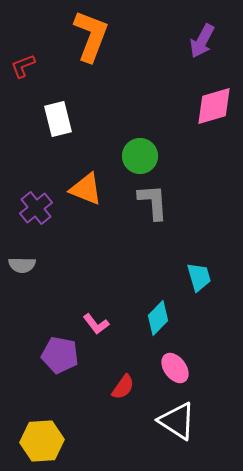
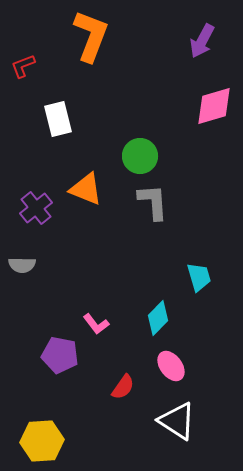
pink ellipse: moved 4 px left, 2 px up
